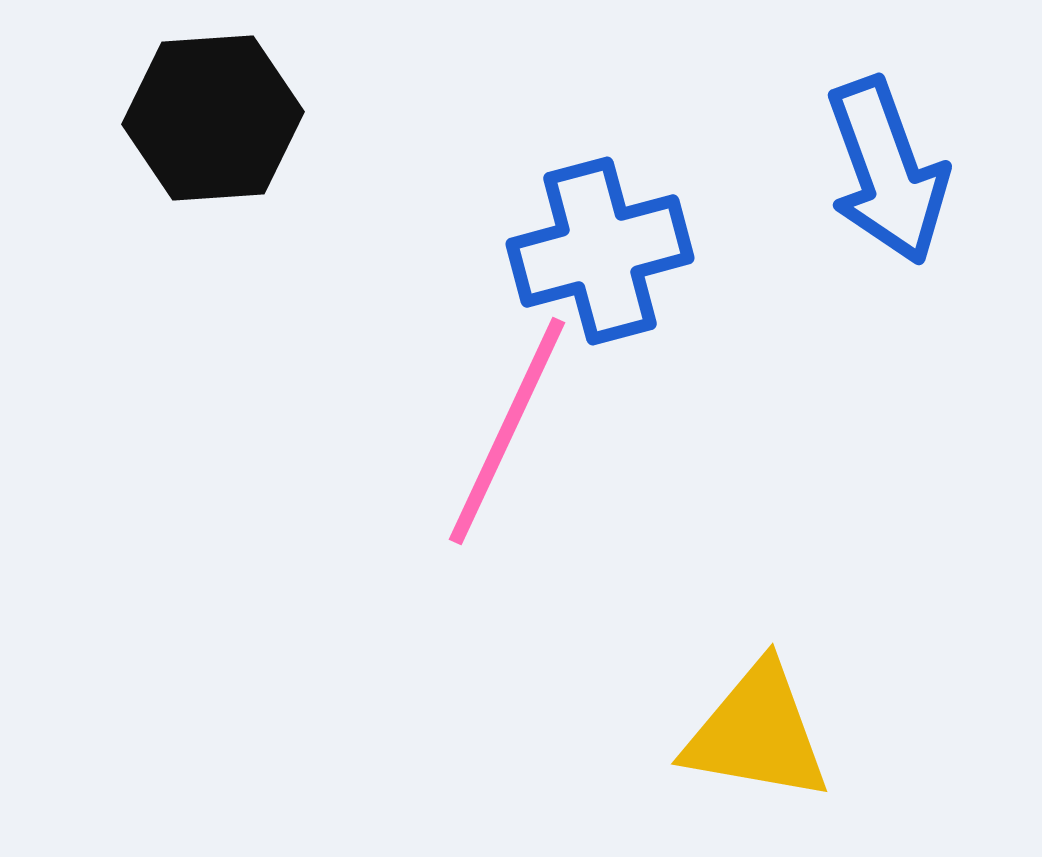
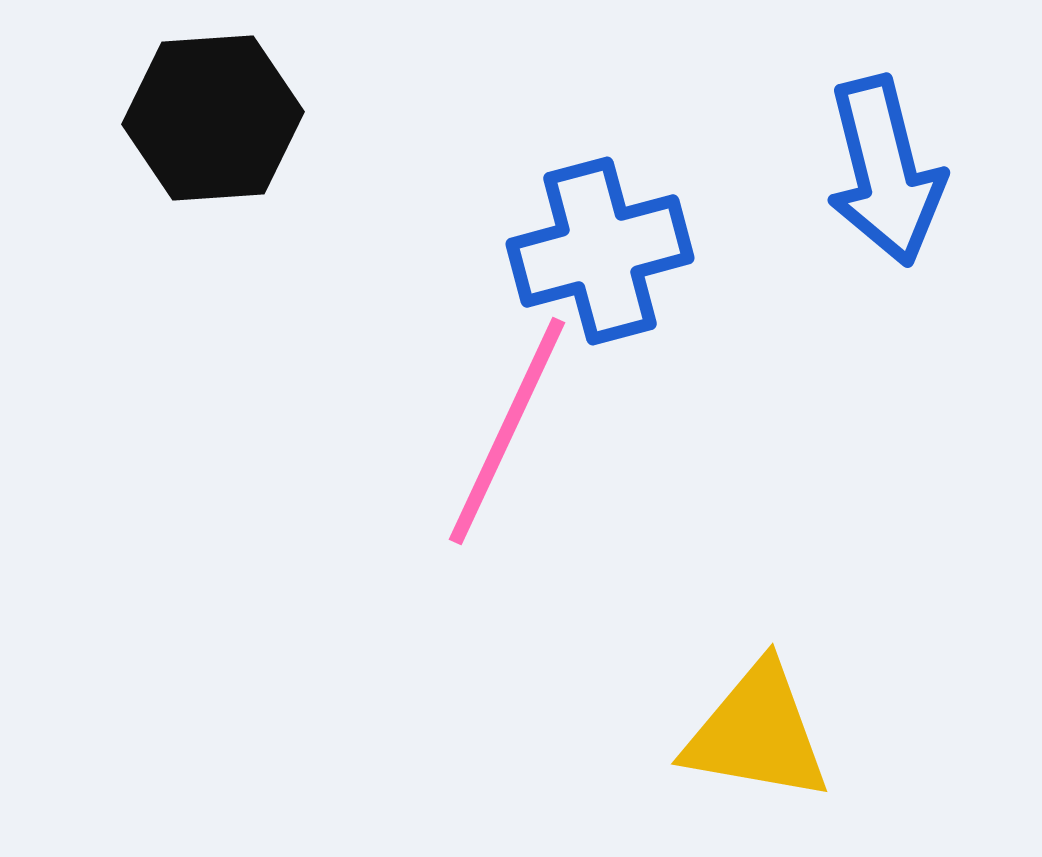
blue arrow: moved 2 px left; rotated 6 degrees clockwise
